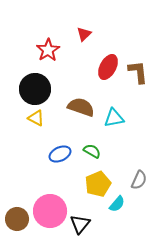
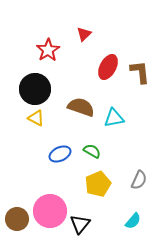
brown L-shape: moved 2 px right
cyan semicircle: moved 16 px right, 17 px down
